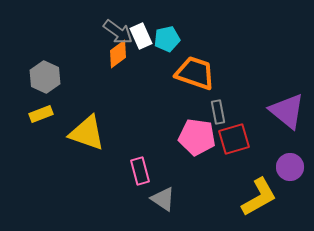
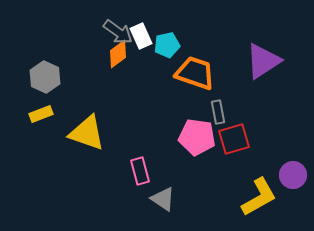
cyan pentagon: moved 6 px down
purple triangle: moved 24 px left, 50 px up; rotated 48 degrees clockwise
purple circle: moved 3 px right, 8 px down
